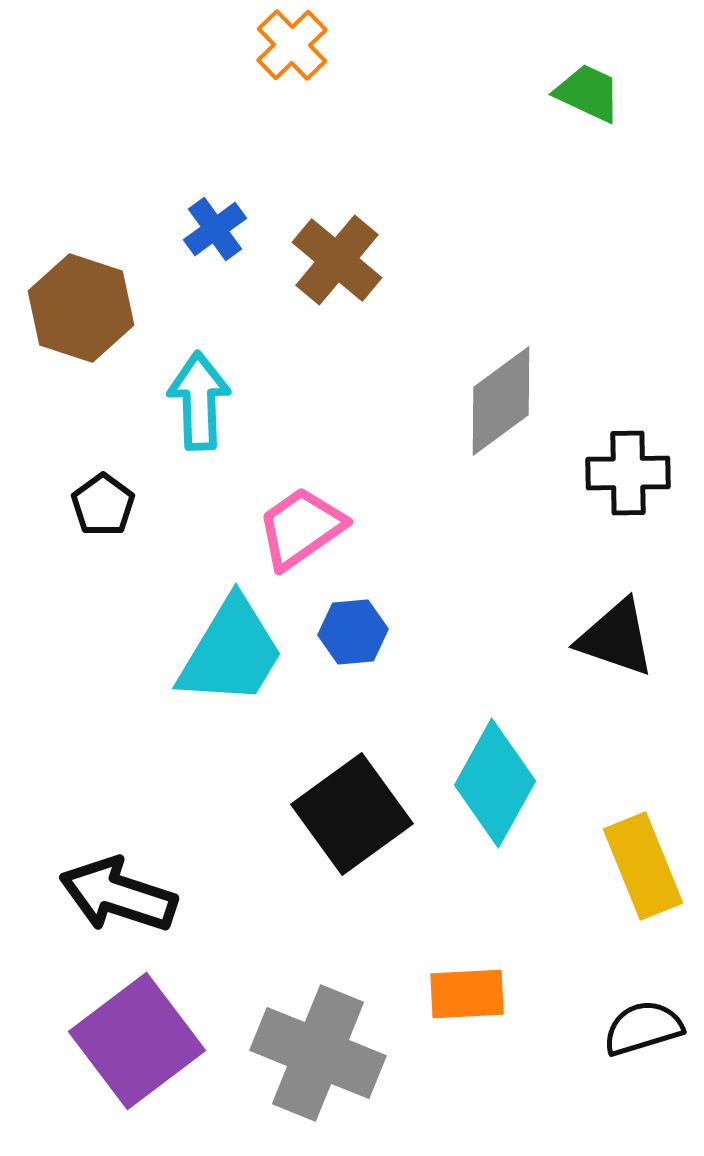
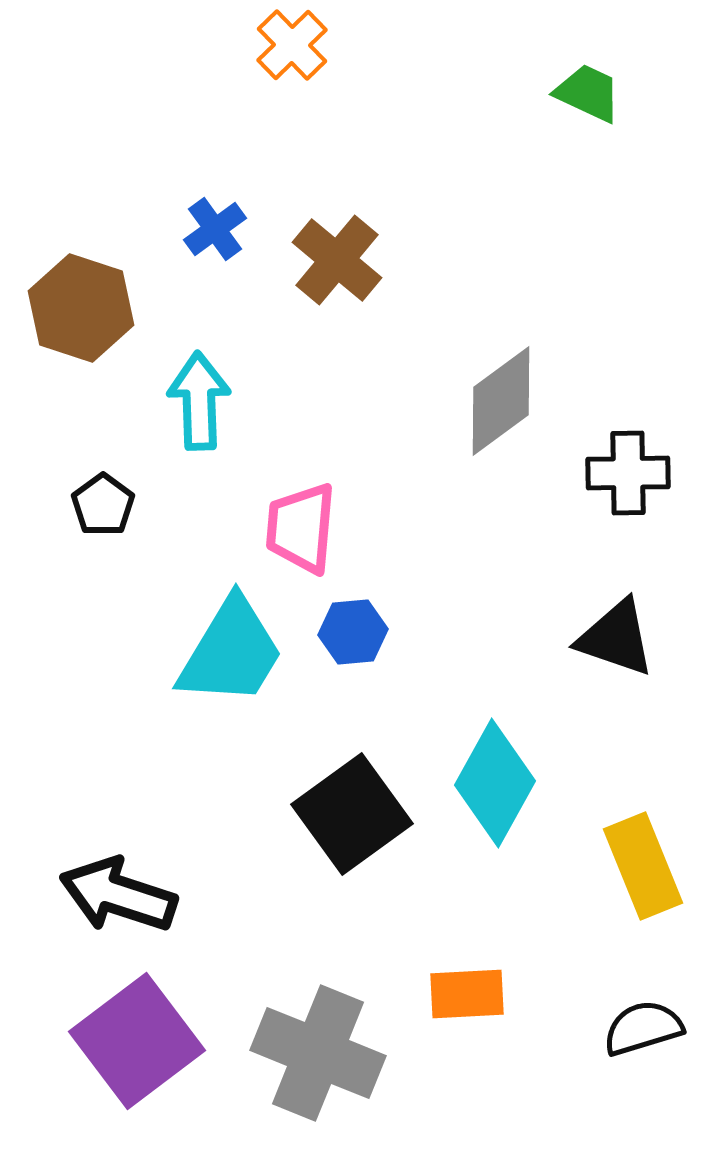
pink trapezoid: rotated 50 degrees counterclockwise
